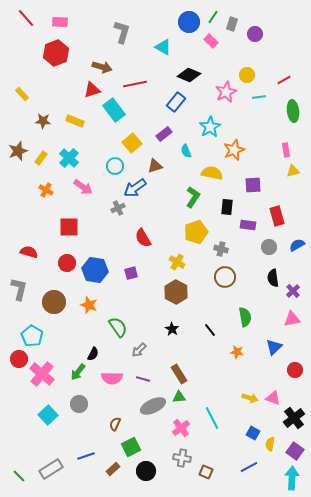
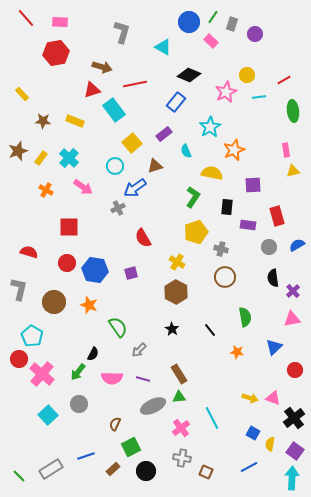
red hexagon at (56, 53): rotated 10 degrees clockwise
